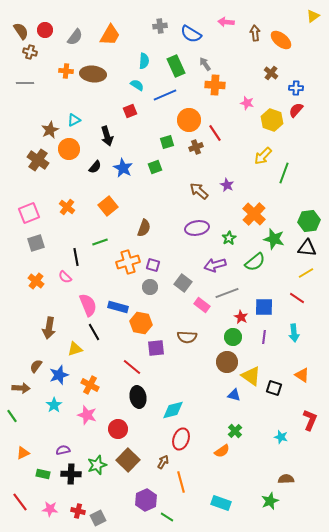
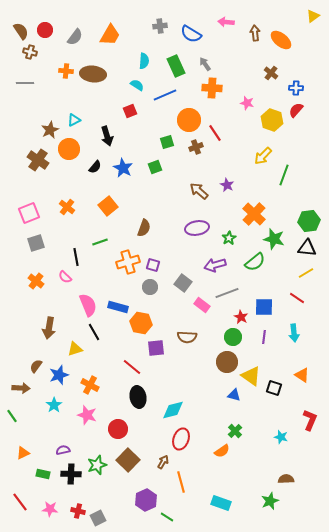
orange cross at (215, 85): moved 3 px left, 3 px down
green line at (284, 173): moved 2 px down
